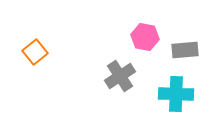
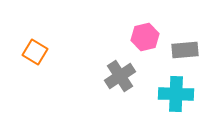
pink hexagon: rotated 24 degrees counterclockwise
orange square: rotated 20 degrees counterclockwise
